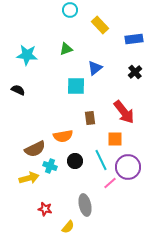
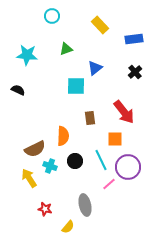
cyan circle: moved 18 px left, 6 px down
orange semicircle: rotated 78 degrees counterclockwise
yellow arrow: rotated 108 degrees counterclockwise
pink line: moved 1 px left, 1 px down
